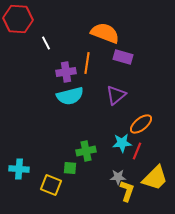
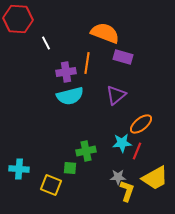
yellow trapezoid: rotated 16 degrees clockwise
